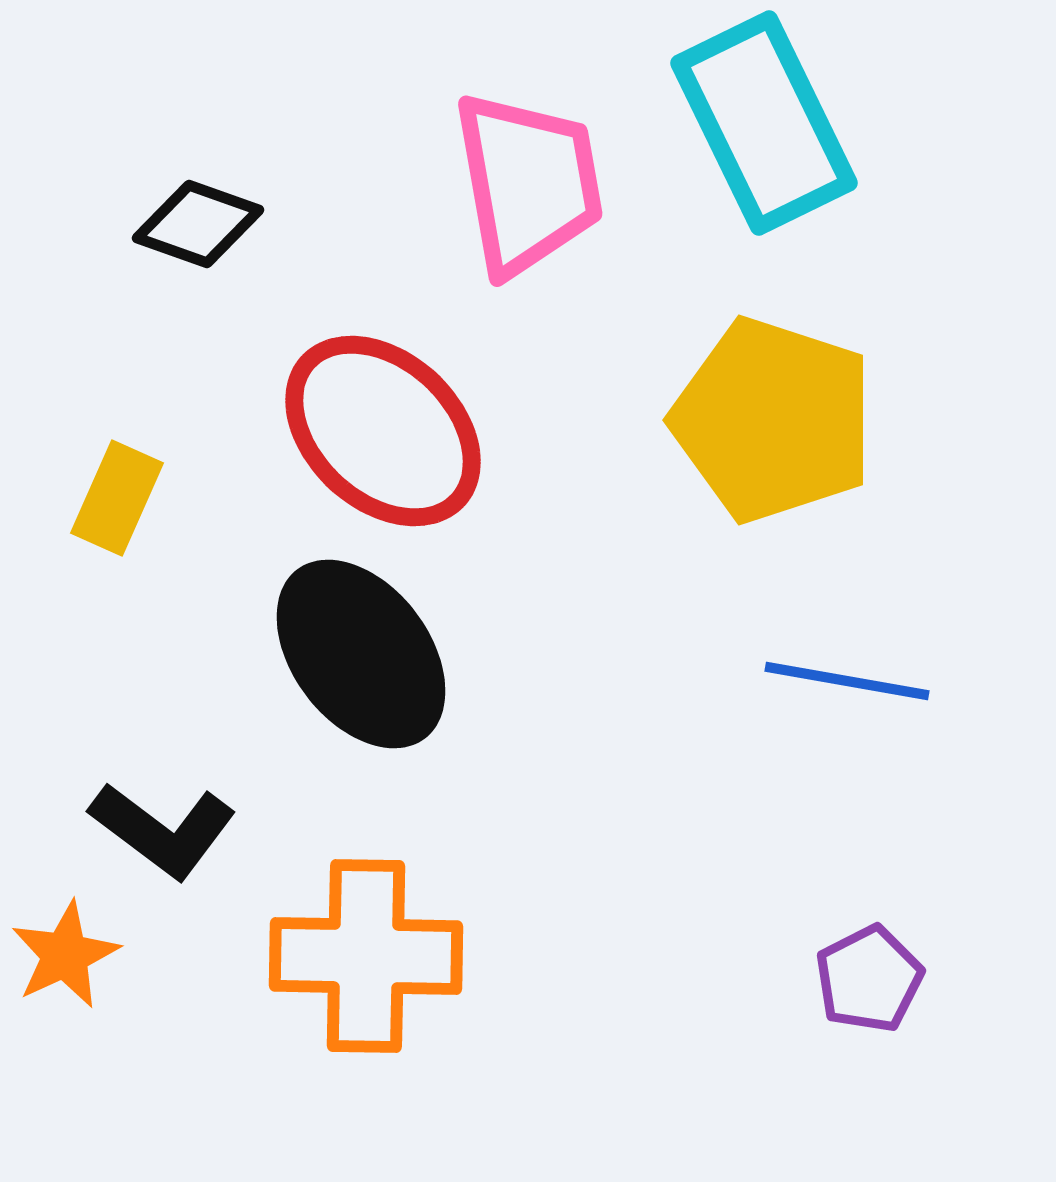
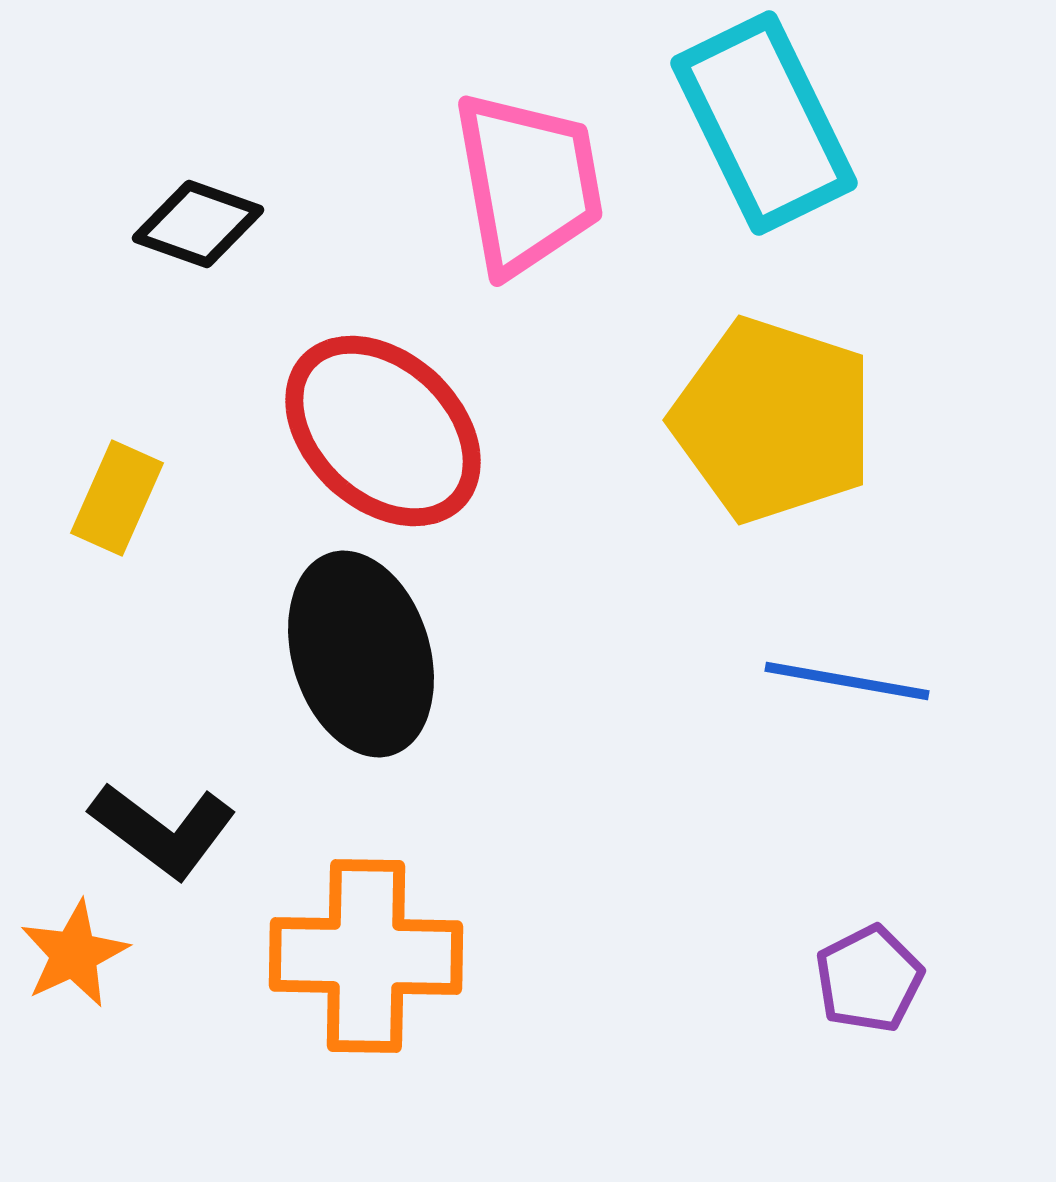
black ellipse: rotated 20 degrees clockwise
orange star: moved 9 px right, 1 px up
